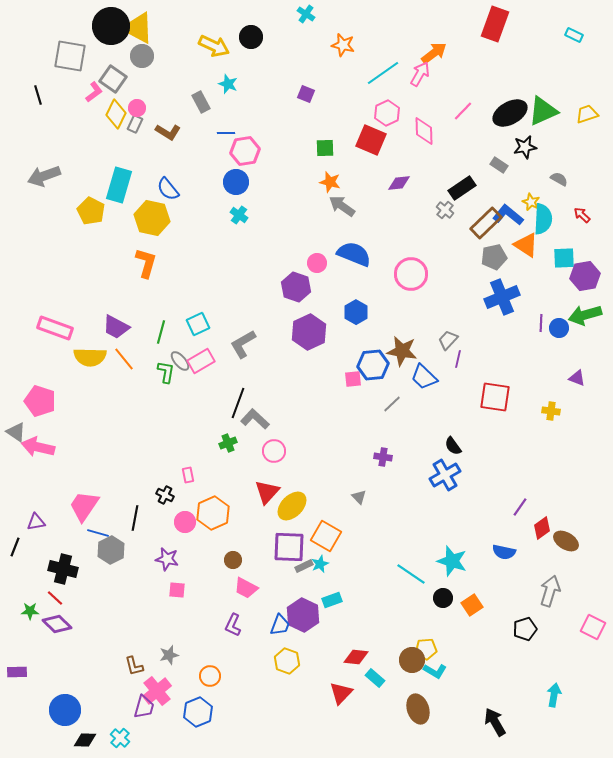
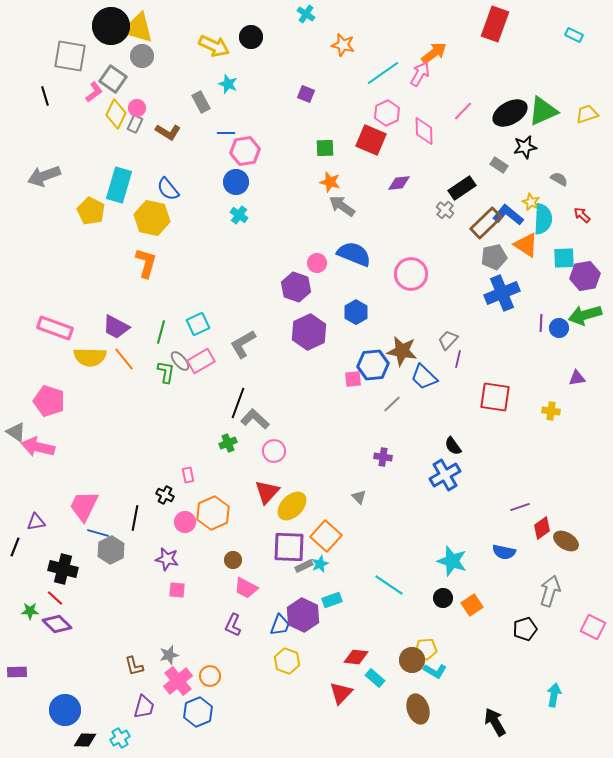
yellow triangle at (138, 28): rotated 12 degrees counterclockwise
black line at (38, 95): moved 7 px right, 1 px down
blue cross at (502, 297): moved 4 px up
purple triangle at (577, 378): rotated 30 degrees counterclockwise
pink pentagon at (40, 401): moved 9 px right
pink trapezoid at (84, 506): rotated 8 degrees counterclockwise
purple line at (520, 507): rotated 36 degrees clockwise
orange square at (326, 536): rotated 12 degrees clockwise
cyan line at (411, 574): moved 22 px left, 11 px down
pink cross at (157, 691): moved 21 px right, 10 px up
cyan cross at (120, 738): rotated 18 degrees clockwise
